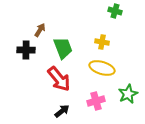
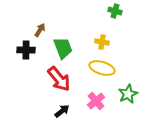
pink cross: rotated 24 degrees counterclockwise
